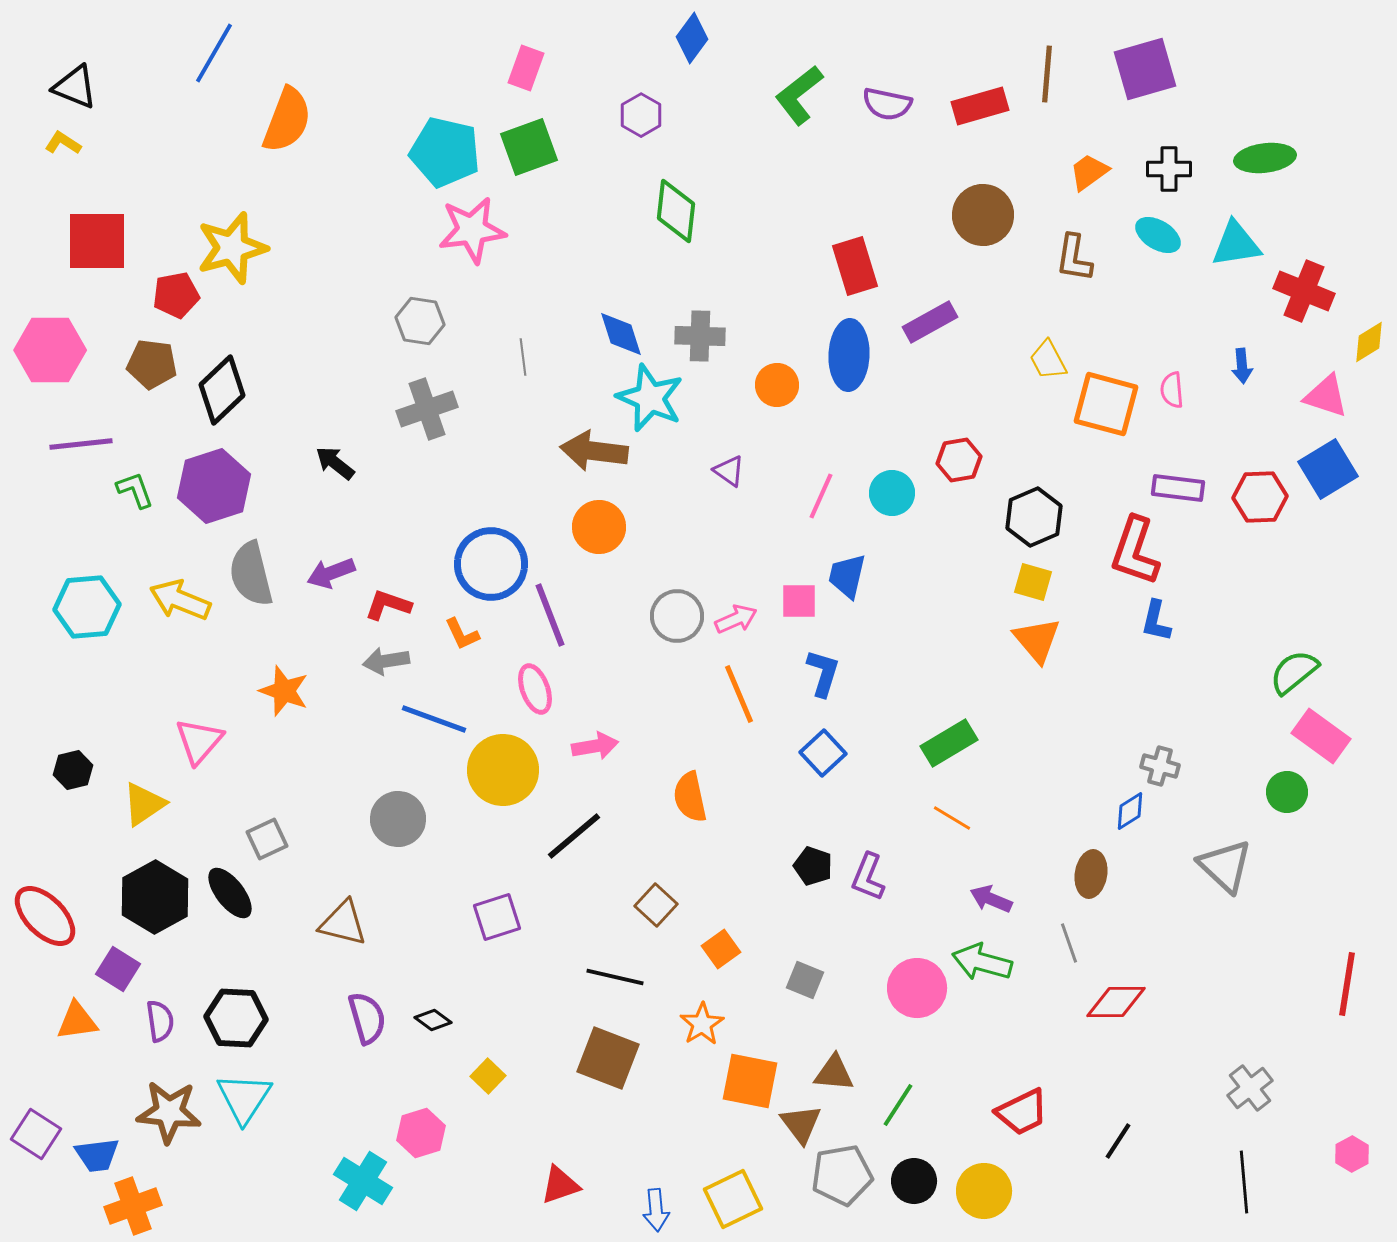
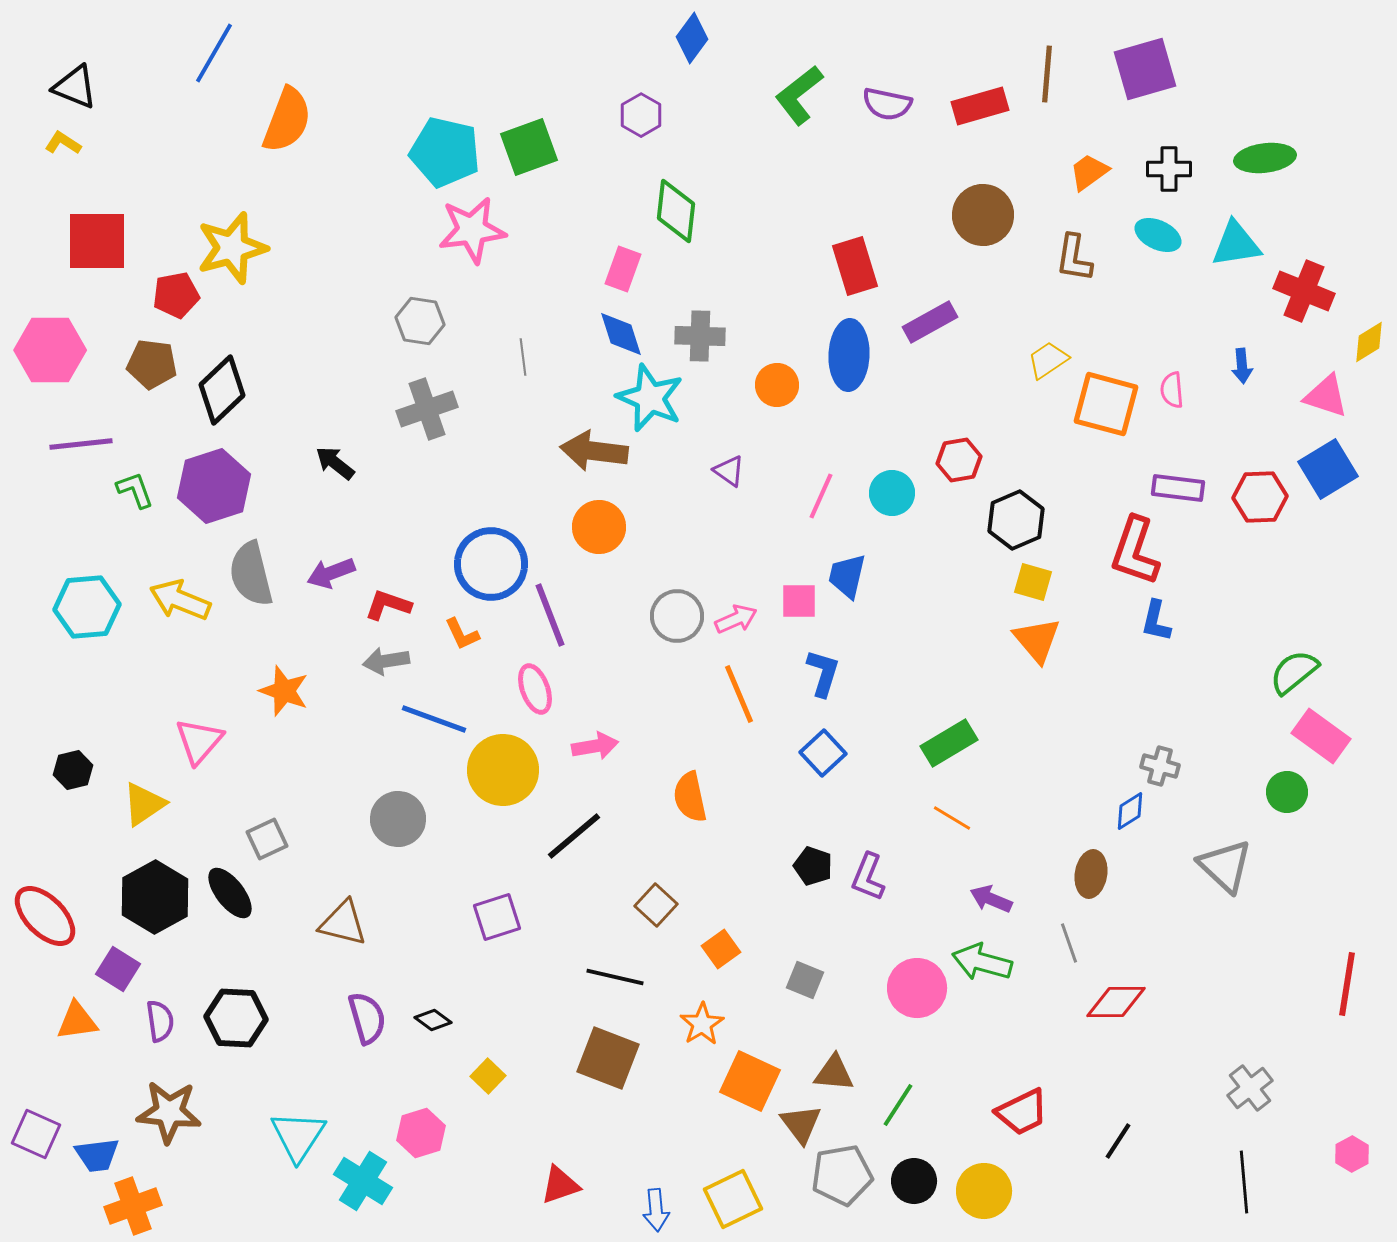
pink rectangle at (526, 68): moved 97 px right, 201 px down
cyan ellipse at (1158, 235): rotated 6 degrees counterclockwise
yellow trapezoid at (1048, 360): rotated 84 degrees clockwise
black hexagon at (1034, 517): moved 18 px left, 3 px down
orange square at (750, 1081): rotated 14 degrees clockwise
cyan triangle at (244, 1098): moved 54 px right, 38 px down
purple square at (36, 1134): rotated 9 degrees counterclockwise
